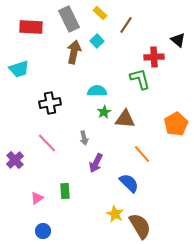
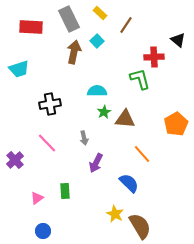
black cross: moved 1 px down
